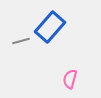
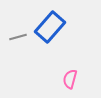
gray line: moved 3 px left, 4 px up
